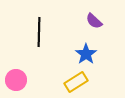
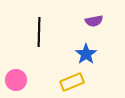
purple semicircle: rotated 54 degrees counterclockwise
yellow rectangle: moved 4 px left; rotated 10 degrees clockwise
